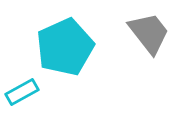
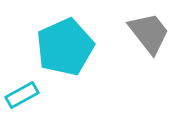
cyan rectangle: moved 3 px down
